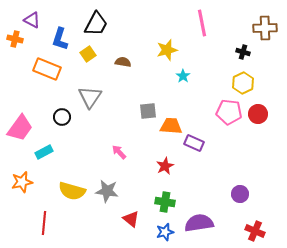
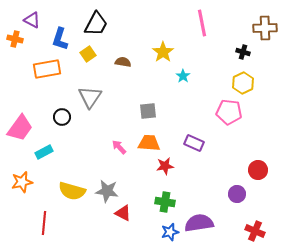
yellow star: moved 4 px left, 2 px down; rotated 20 degrees counterclockwise
orange rectangle: rotated 32 degrees counterclockwise
red circle: moved 56 px down
orange trapezoid: moved 22 px left, 17 px down
pink arrow: moved 5 px up
red star: rotated 18 degrees clockwise
purple circle: moved 3 px left
red triangle: moved 8 px left, 6 px up; rotated 12 degrees counterclockwise
blue star: moved 5 px right
